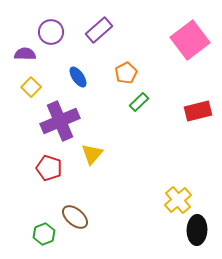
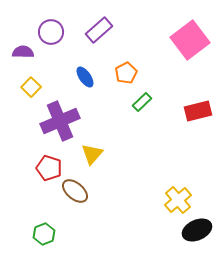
purple semicircle: moved 2 px left, 2 px up
blue ellipse: moved 7 px right
green rectangle: moved 3 px right
brown ellipse: moved 26 px up
black ellipse: rotated 64 degrees clockwise
